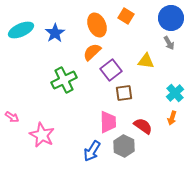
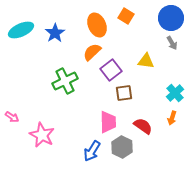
gray arrow: moved 3 px right
green cross: moved 1 px right, 1 px down
gray hexagon: moved 2 px left, 1 px down
